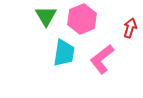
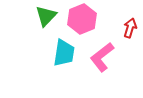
green triangle: rotated 15 degrees clockwise
pink L-shape: moved 2 px up
